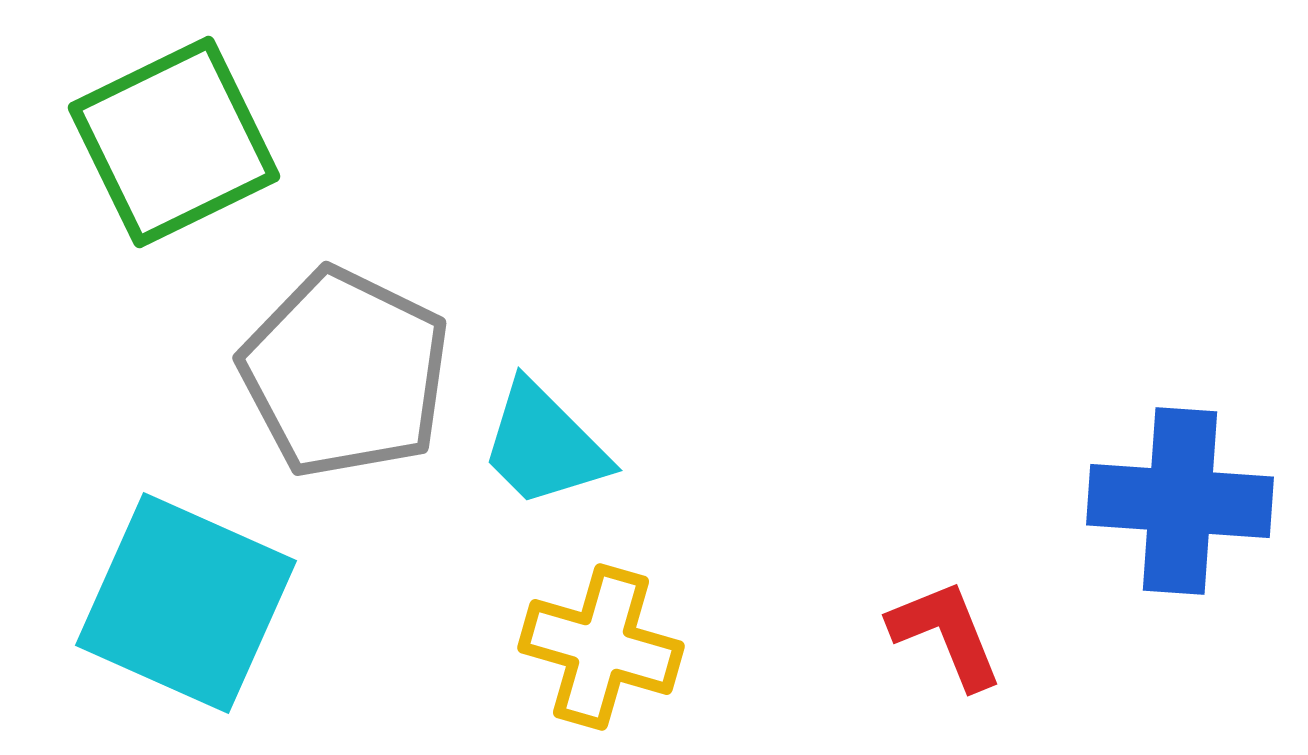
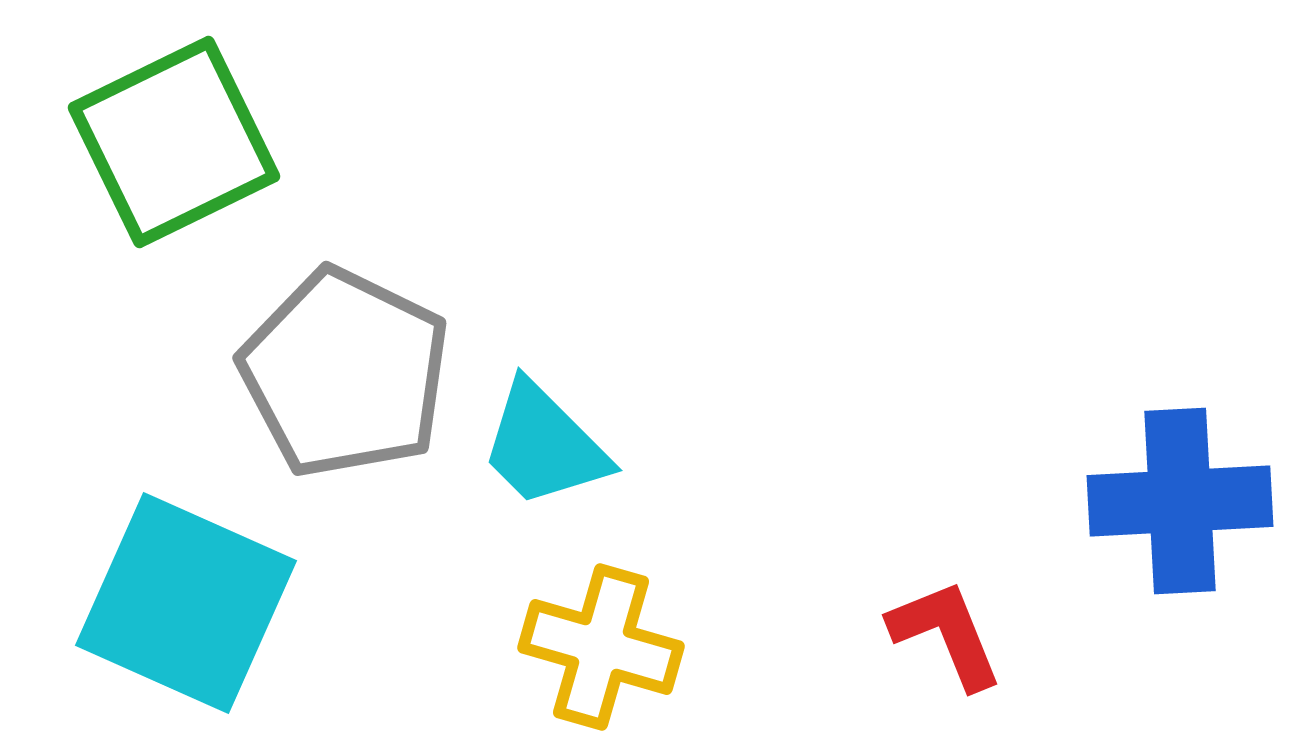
blue cross: rotated 7 degrees counterclockwise
